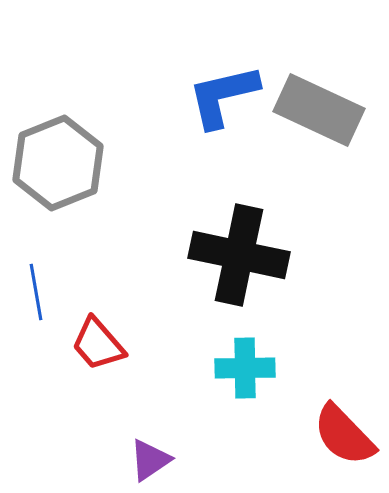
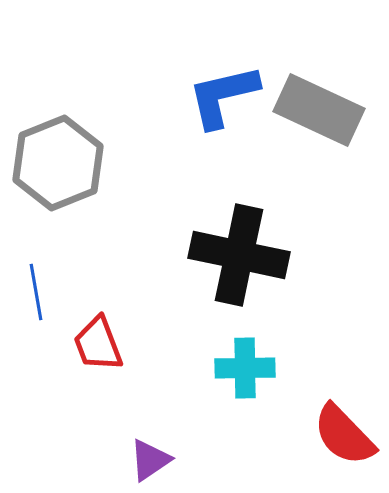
red trapezoid: rotated 20 degrees clockwise
